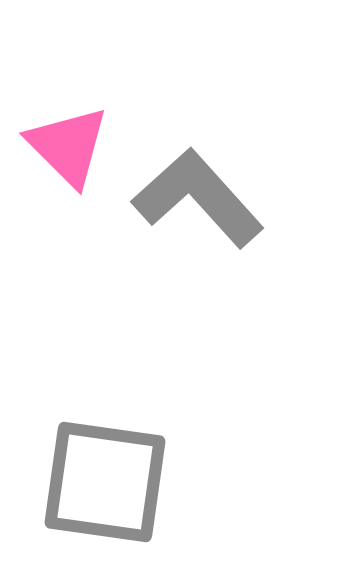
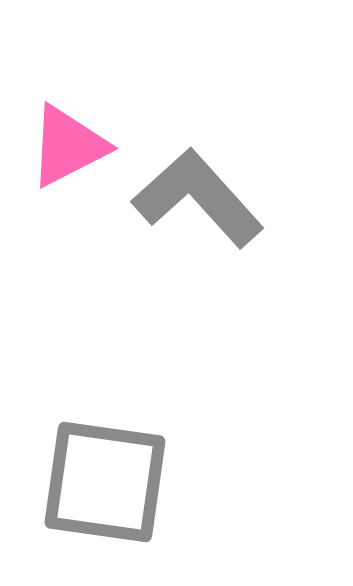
pink triangle: rotated 48 degrees clockwise
